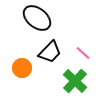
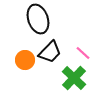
black ellipse: moved 1 px right, 1 px down; rotated 32 degrees clockwise
orange circle: moved 3 px right, 8 px up
green cross: moved 1 px left, 3 px up
